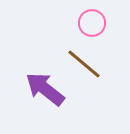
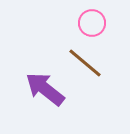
brown line: moved 1 px right, 1 px up
